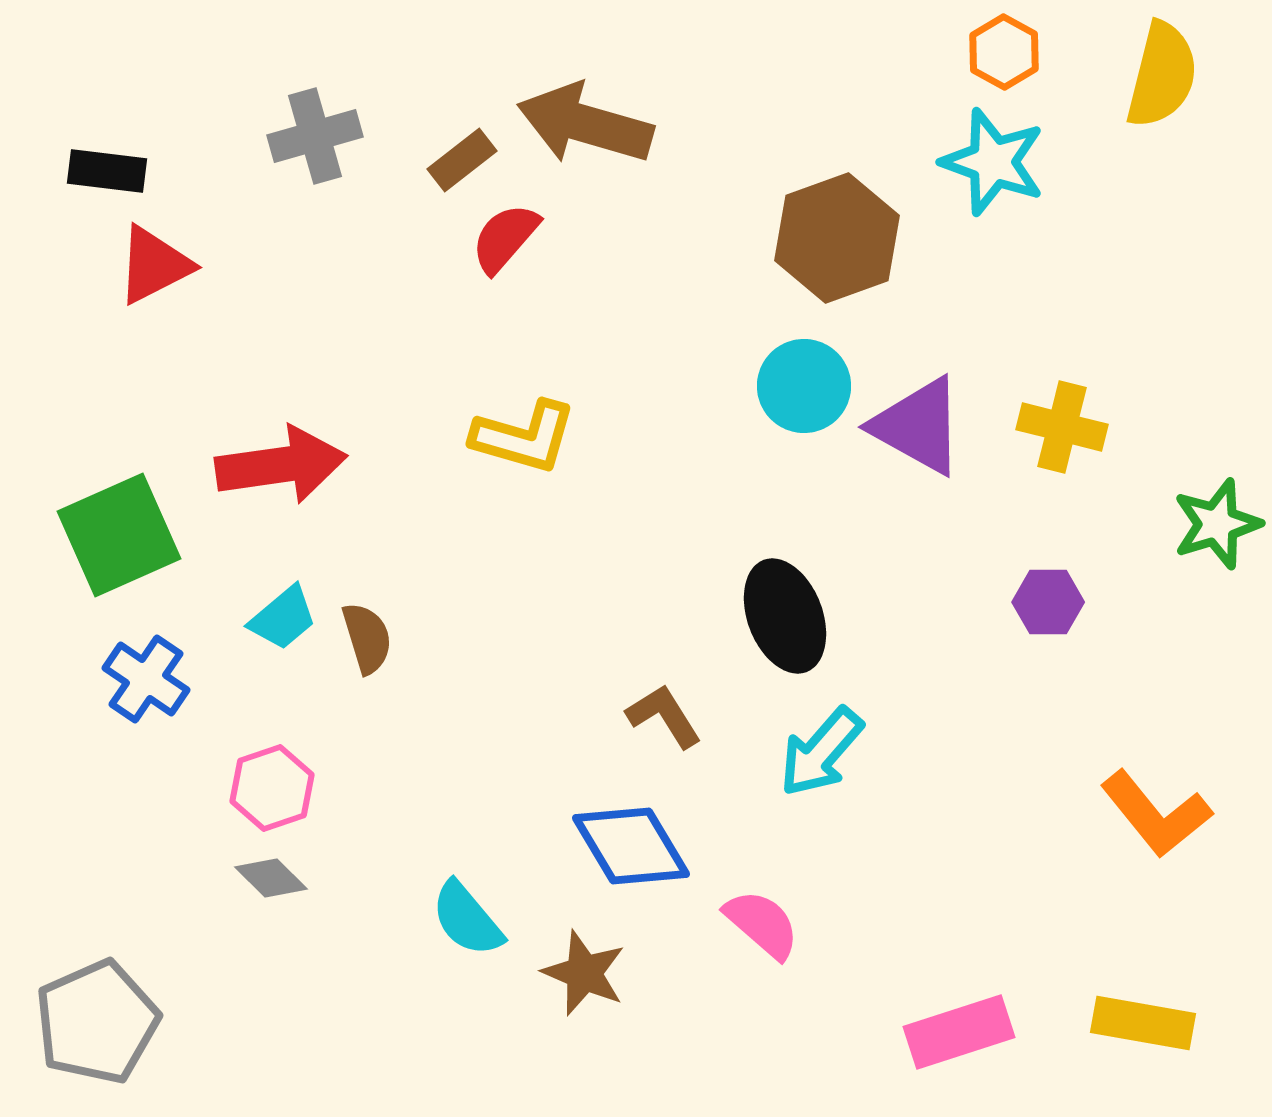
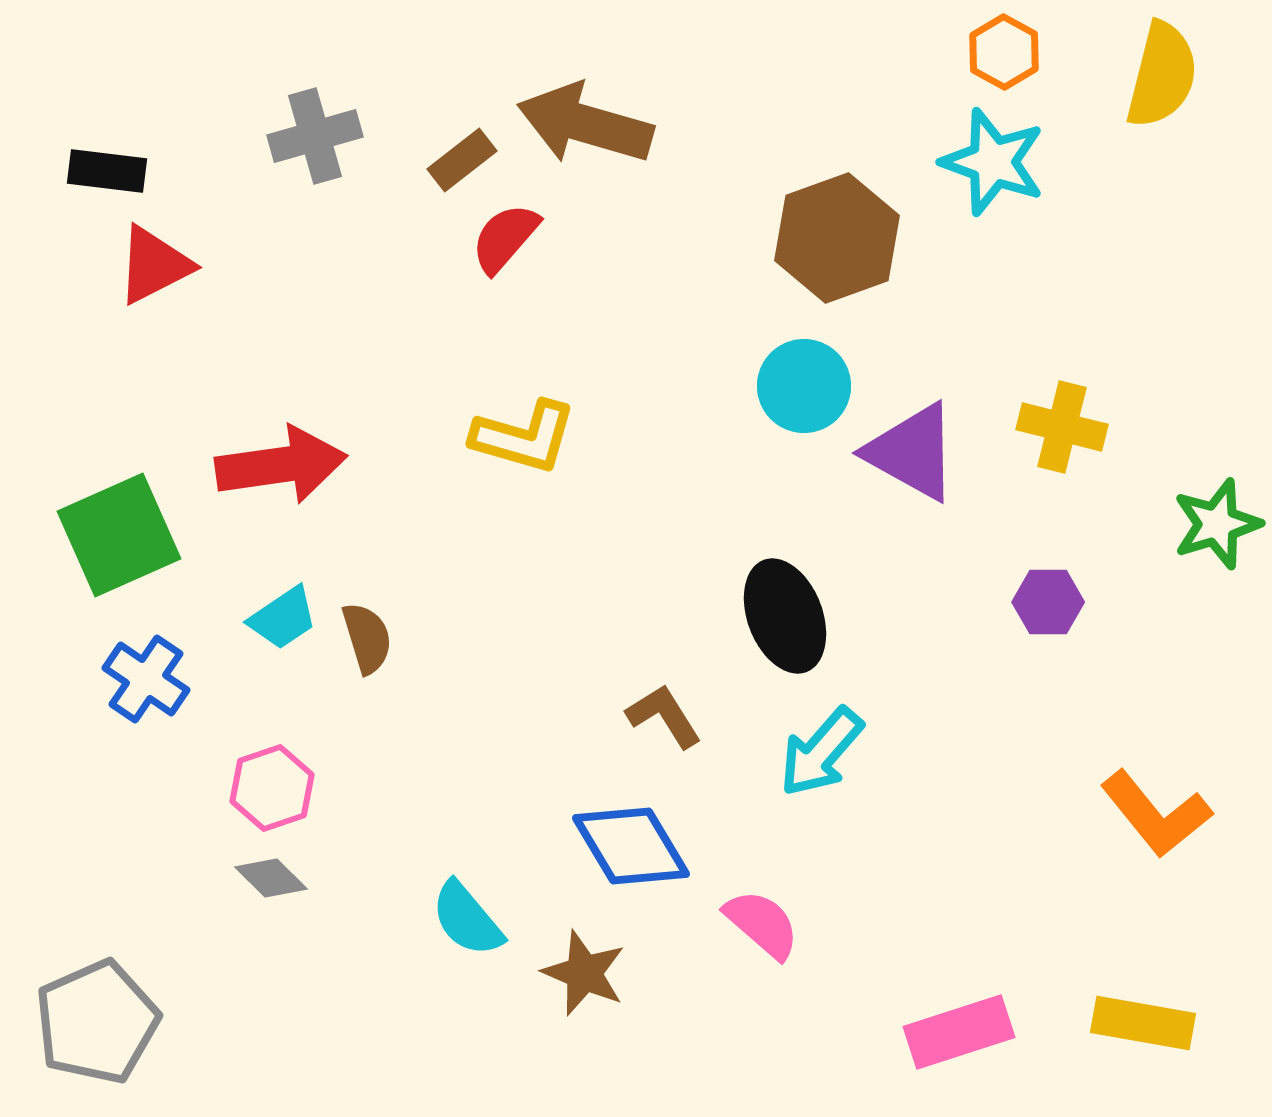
purple triangle: moved 6 px left, 26 px down
cyan trapezoid: rotated 6 degrees clockwise
